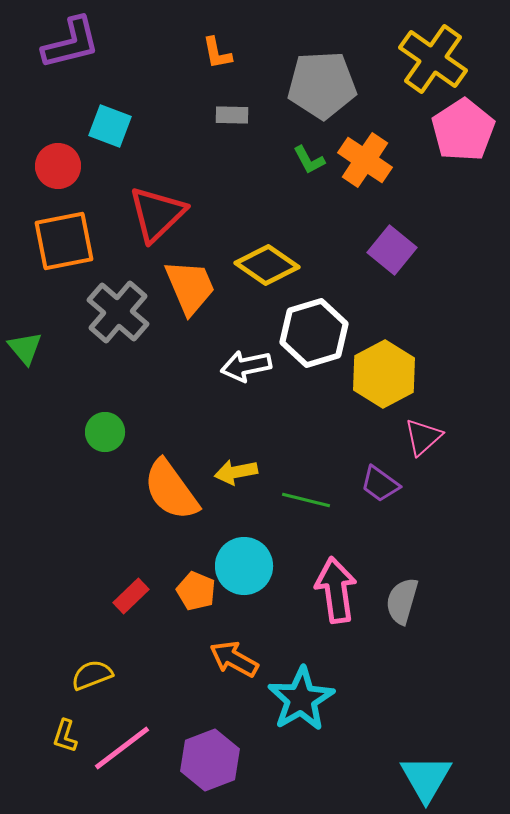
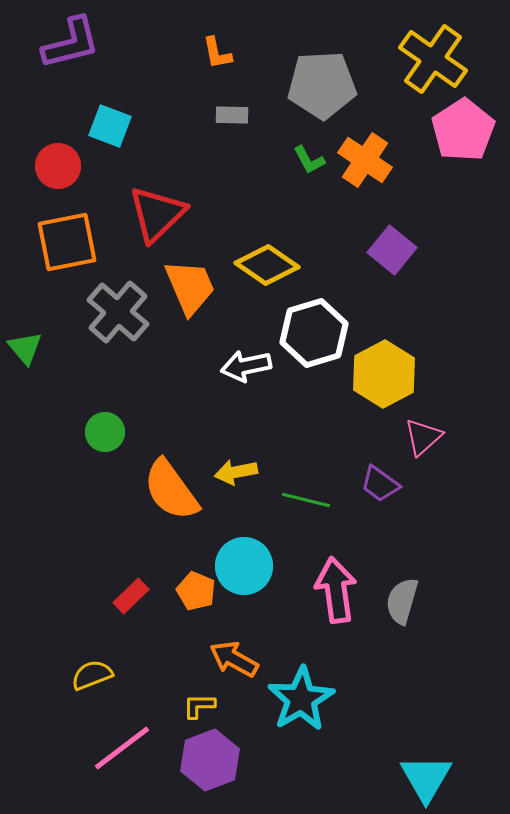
orange square: moved 3 px right, 1 px down
yellow L-shape: moved 134 px right, 30 px up; rotated 72 degrees clockwise
